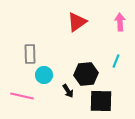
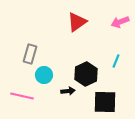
pink arrow: rotated 108 degrees counterclockwise
gray rectangle: rotated 18 degrees clockwise
black hexagon: rotated 20 degrees counterclockwise
black arrow: rotated 64 degrees counterclockwise
black square: moved 4 px right, 1 px down
